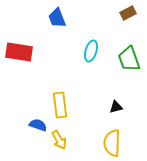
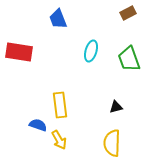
blue trapezoid: moved 1 px right, 1 px down
